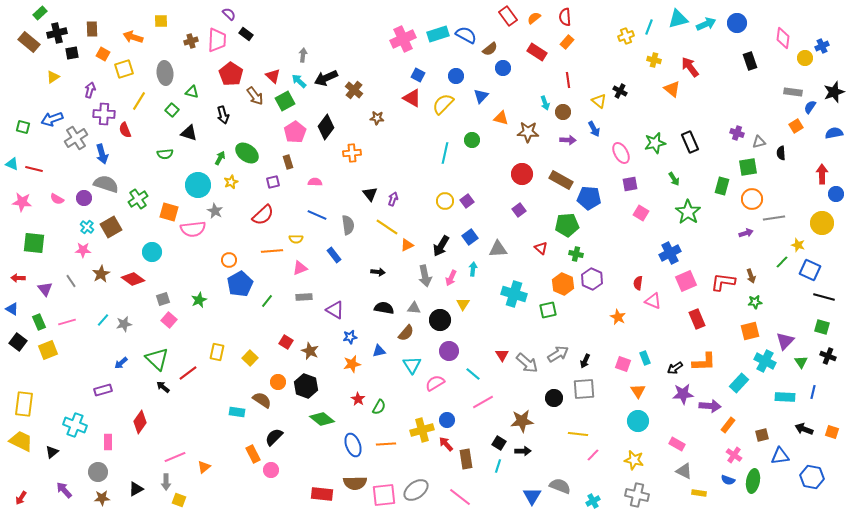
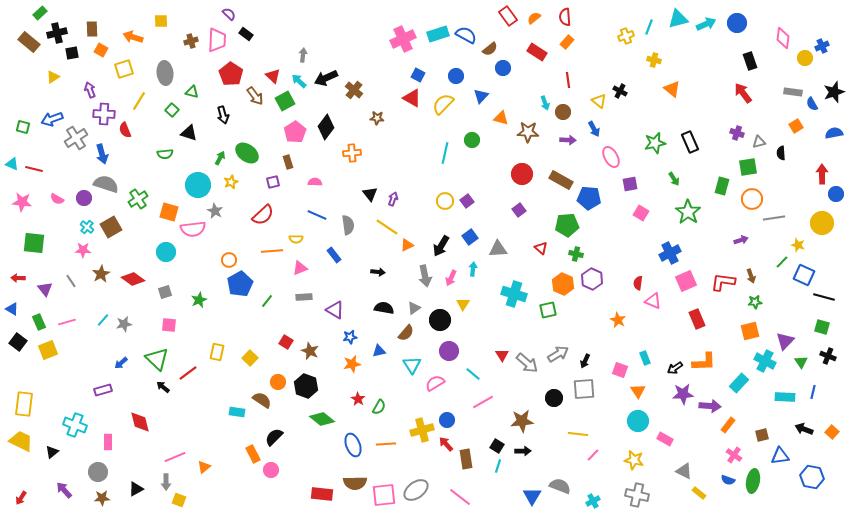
orange square at (103, 54): moved 2 px left, 4 px up
red arrow at (690, 67): moved 53 px right, 26 px down
purple arrow at (90, 90): rotated 35 degrees counterclockwise
blue semicircle at (810, 107): moved 2 px right, 3 px up; rotated 64 degrees counterclockwise
pink ellipse at (621, 153): moved 10 px left, 4 px down
purple arrow at (746, 233): moved 5 px left, 7 px down
cyan circle at (152, 252): moved 14 px right
blue square at (810, 270): moved 6 px left, 5 px down
gray square at (163, 299): moved 2 px right, 7 px up
gray triangle at (414, 308): rotated 40 degrees counterclockwise
orange star at (618, 317): moved 3 px down
pink square at (169, 320): moved 5 px down; rotated 35 degrees counterclockwise
pink square at (623, 364): moved 3 px left, 6 px down
red diamond at (140, 422): rotated 50 degrees counterclockwise
orange square at (832, 432): rotated 24 degrees clockwise
black square at (499, 443): moved 2 px left, 3 px down
pink rectangle at (677, 444): moved 12 px left, 5 px up
yellow rectangle at (699, 493): rotated 32 degrees clockwise
